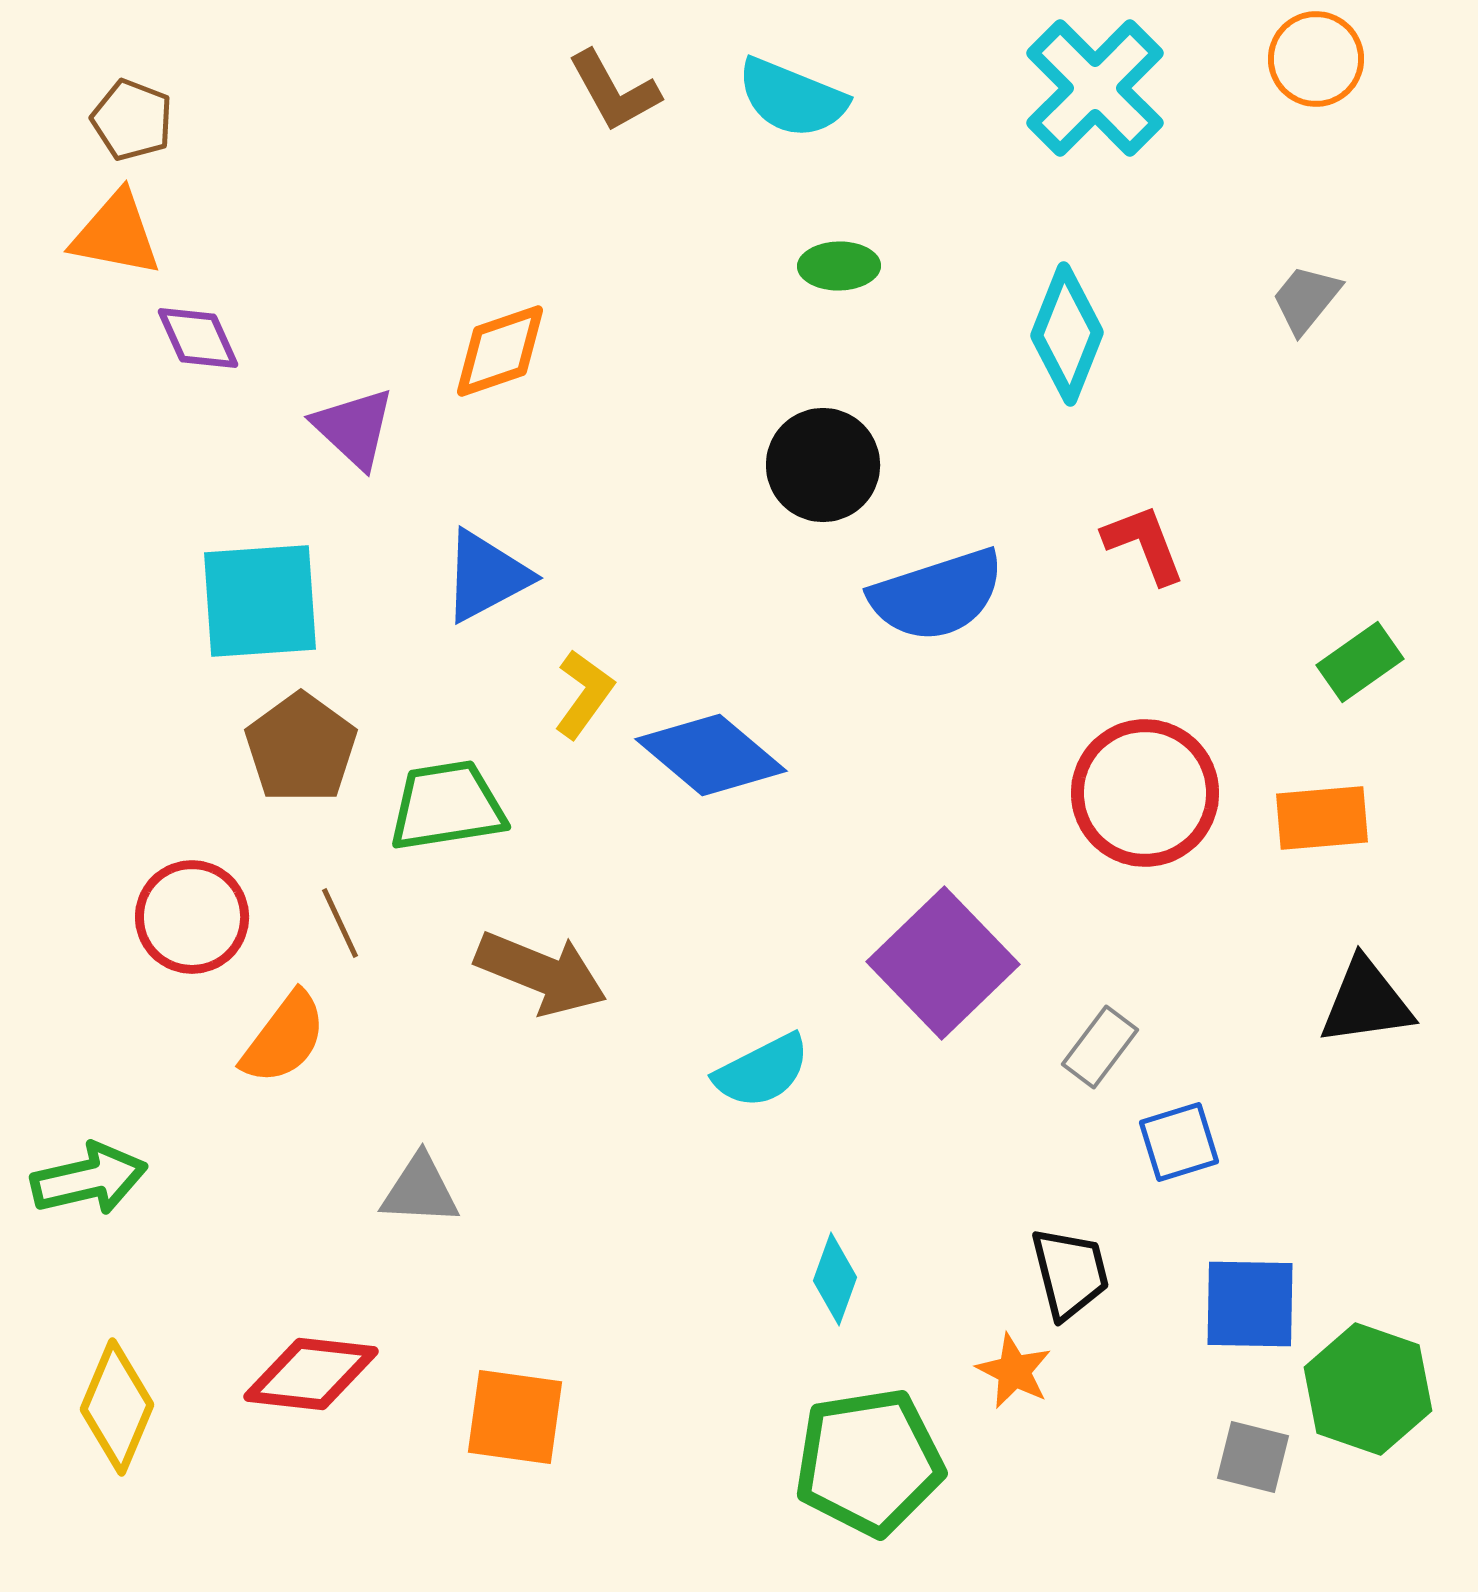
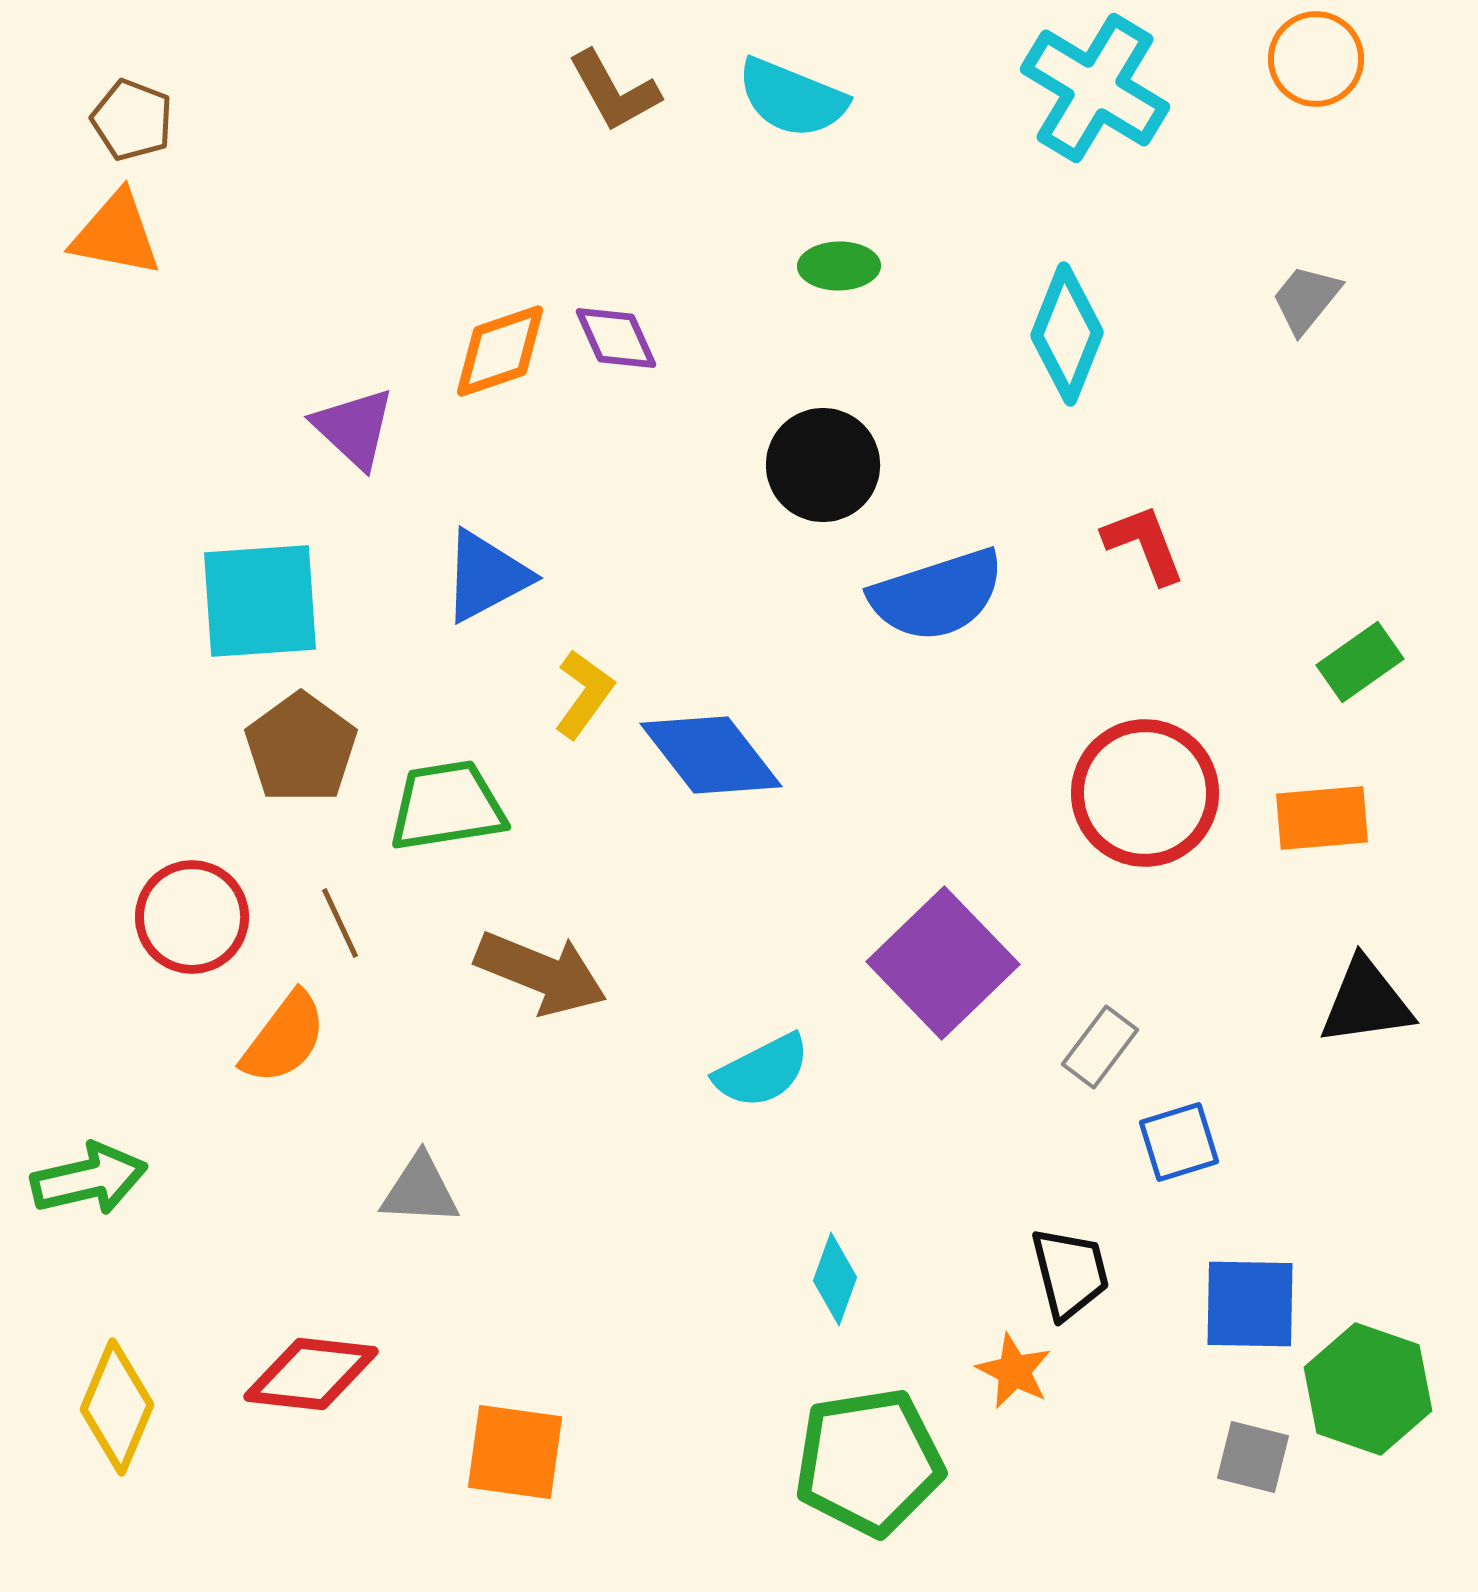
cyan cross at (1095, 88): rotated 14 degrees counterclockwise
purple diamond at (198, 338): moved 418 px right
blue diamond at (711, 755): rotated 12 degrees clockwise
orange square at (515, 1417): moved 35 px down
